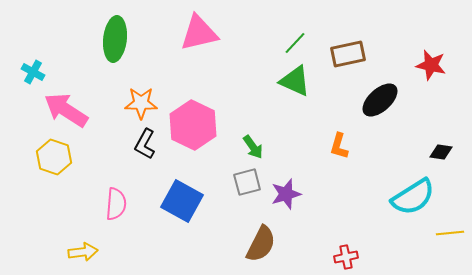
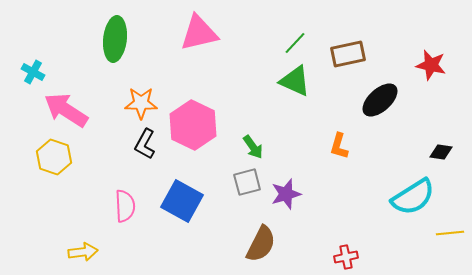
pink semicircle: moved 9 px right, 2 px down; rotated 8 degrees counterclockwise
